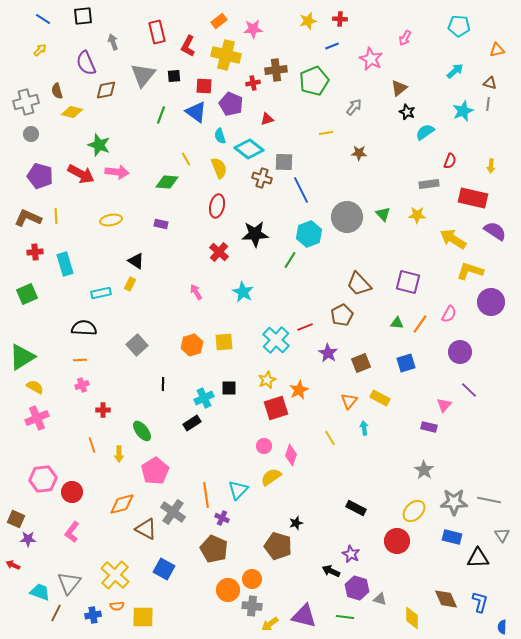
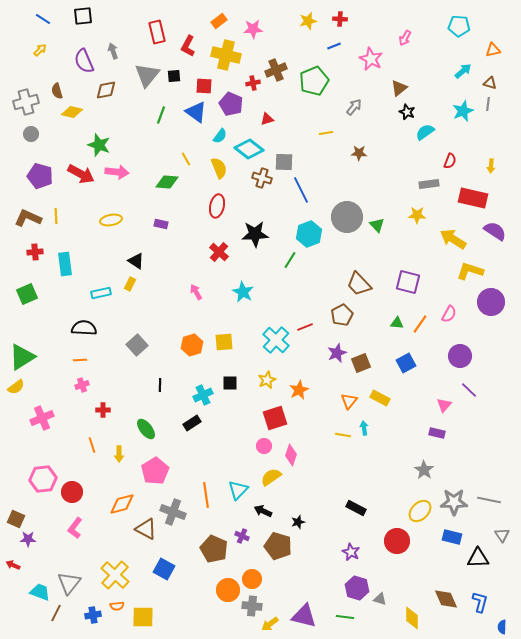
gray arrow at (113, 42): moved 9 px down
blue line at (332, 46): moved 2 px right
orange triangle at (497, 50): moved 4 px left
purple semicircle at (86, 63): moved 2 px left, 2 px up
brown cross at (276, 70): rotated 15 degrees counterclockwise
cyan arrow at (455, 71): moved 8 px right
gray triangle at (143, 75): moved 4 px right
cyan semicircle at (220, 136): rotated 126 degrees counterclockwise
green triangle at (383, 214): moved 6 px left, 11 px down
cyan rectangle at (65, 264): rotated 10 degrees clockwise
purple circle at (460, 352): moved 4 px down
purple star at (328, 353): moved 9 px right; rotated 18 degrees clockwise
blue square at (406, 363): rotated 12 degrees counterclockwise
black line at (163, 384): moved 3 px left, 1 px down
yellow semicircle at (35, 387): moved 19 px left; rotated 114 degrees clockwise
black square at (229, 388): moved 1 px right, 5 px up
cyan cross at (204, 398): moved 1 px left, 3 px up
red square at (276, 408): moved 1 px left, 10 px down
pink cross at (37, 418): moved 5 px right
purple rectangle at (429, 427): moved 8 px right, 6 px down
green ellipse at (142, 431): moved 4 px right, 2 px up
yellow line at (330, 438): moved 13 px right, 3 px up; rotated 49 degrees counterclockwise
yellow ellipse at (414, 511): moved 6 px right
gray cross at (173, 512): rotated 15 degrees counterclockwise
purple cross at (222, 518): moved 20 px right, 18 px down
black star at (296, 523): moved 2 px right, 1 px up
pink L-shape at (72, 532): moved 3 px right, 4 px up
purple star at (351, 554): moved 2 px up
black arrow at (331, 571): moved 68 px left, 60 px up
